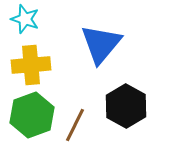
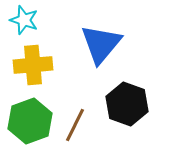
cyan star: moved 1 px left, 1 px down
yellow cross: moved 2 px right
black hexagon: moved 1 px right, 2 px up; rotated 9 degrees counterclockwise
green hexagon: moved 2 px left, 6 px down
